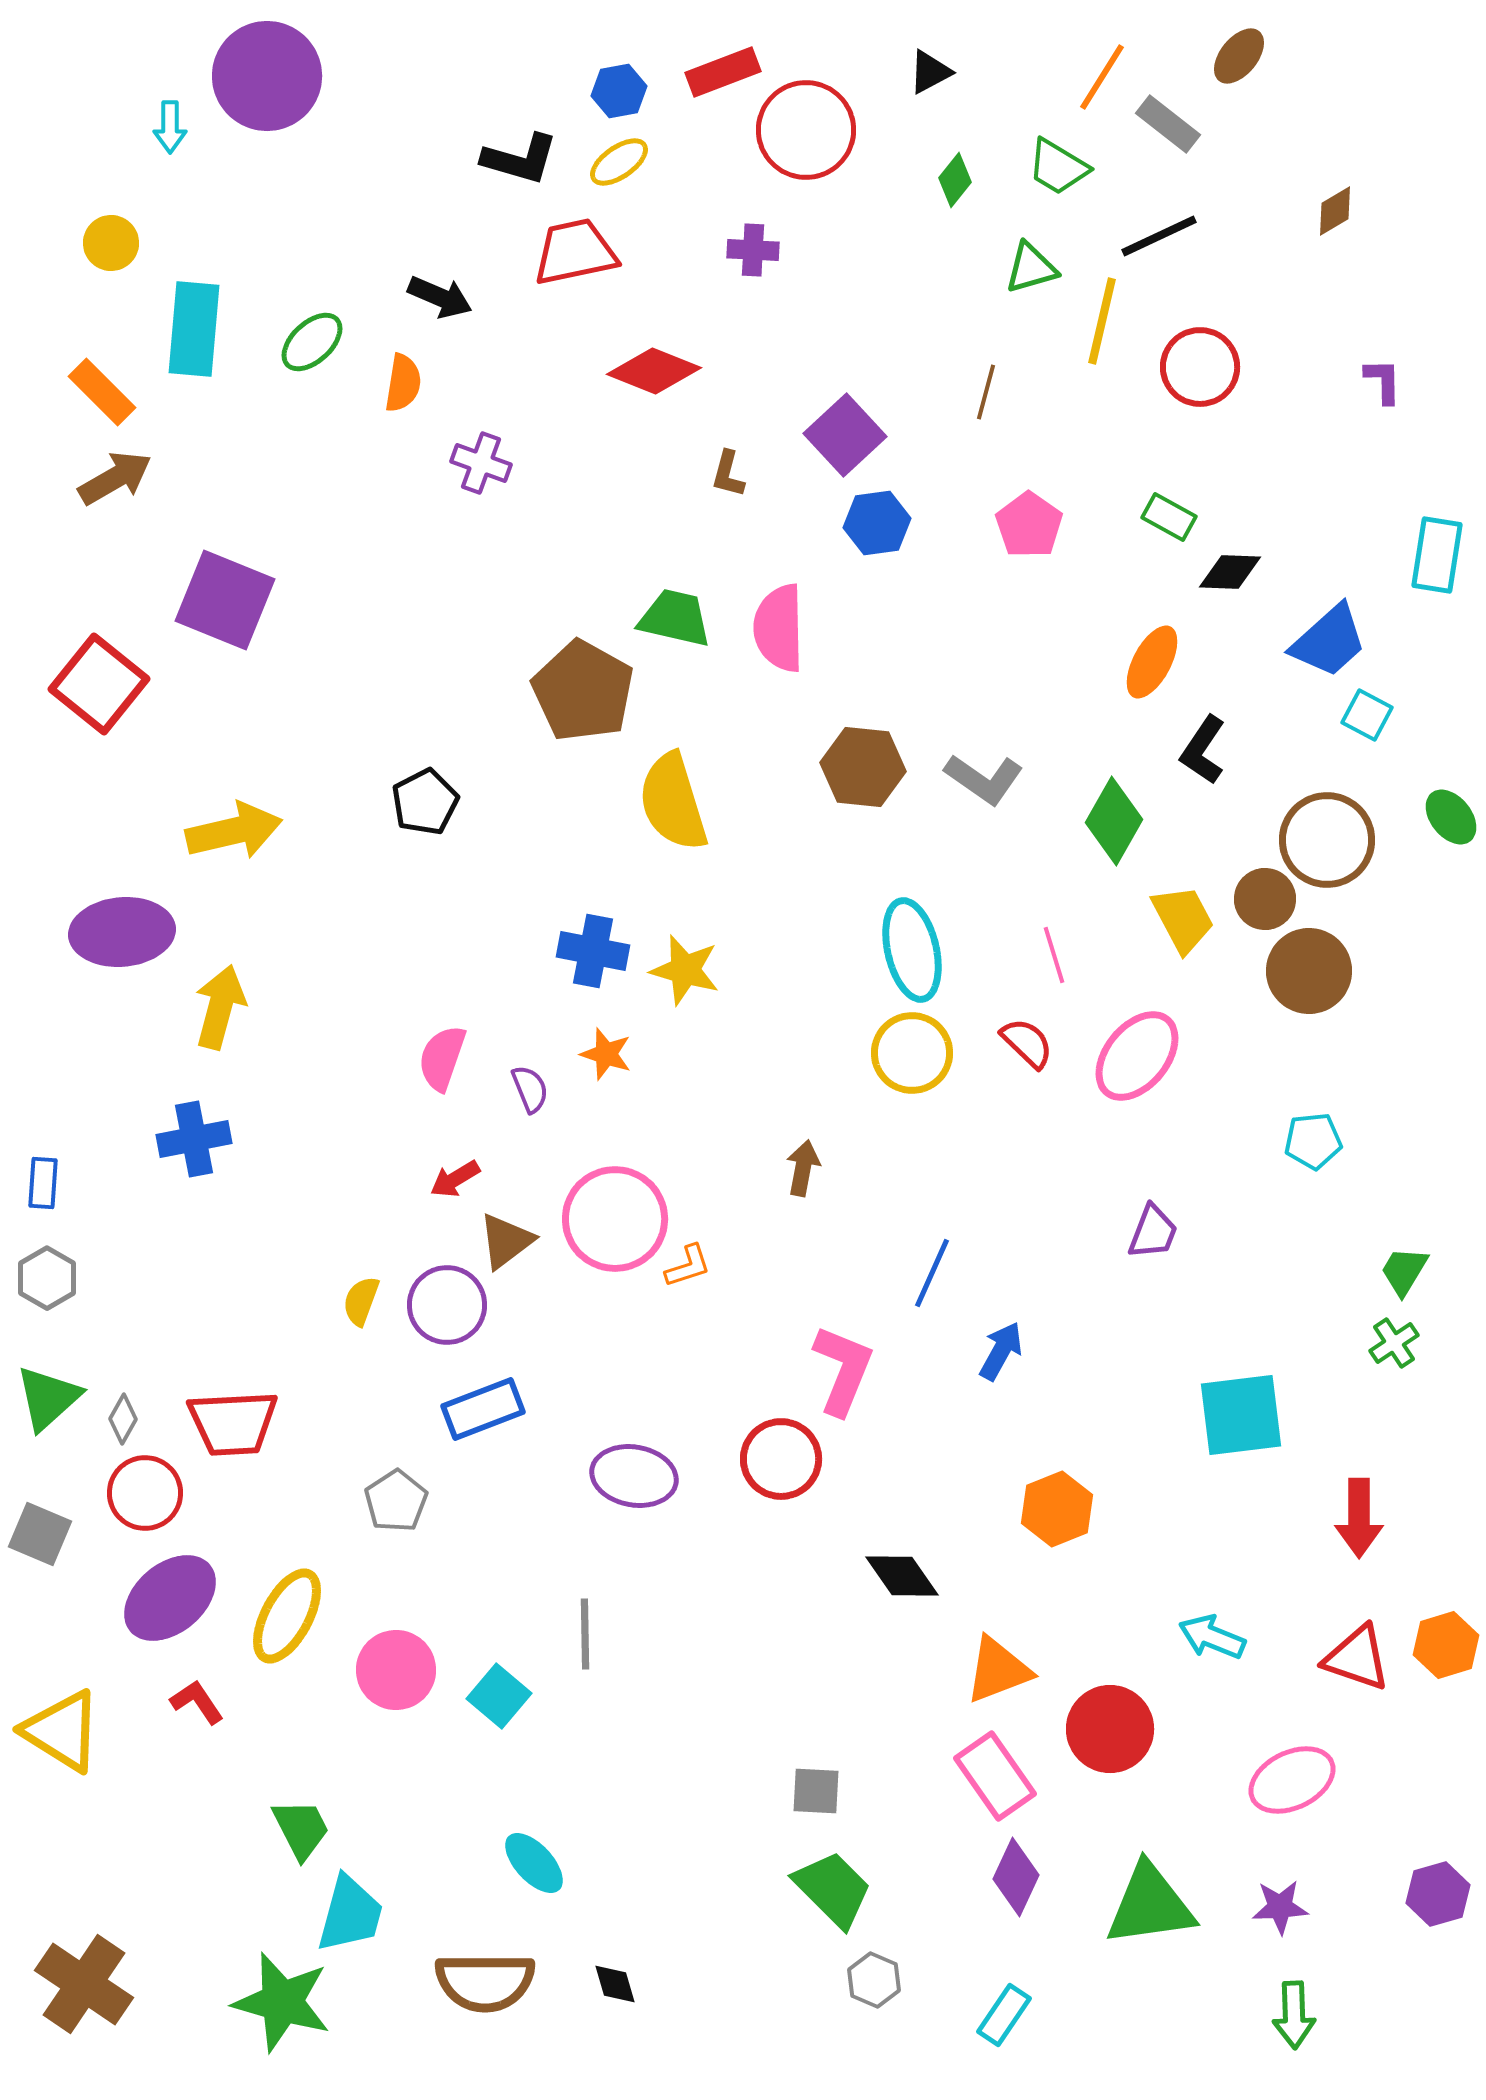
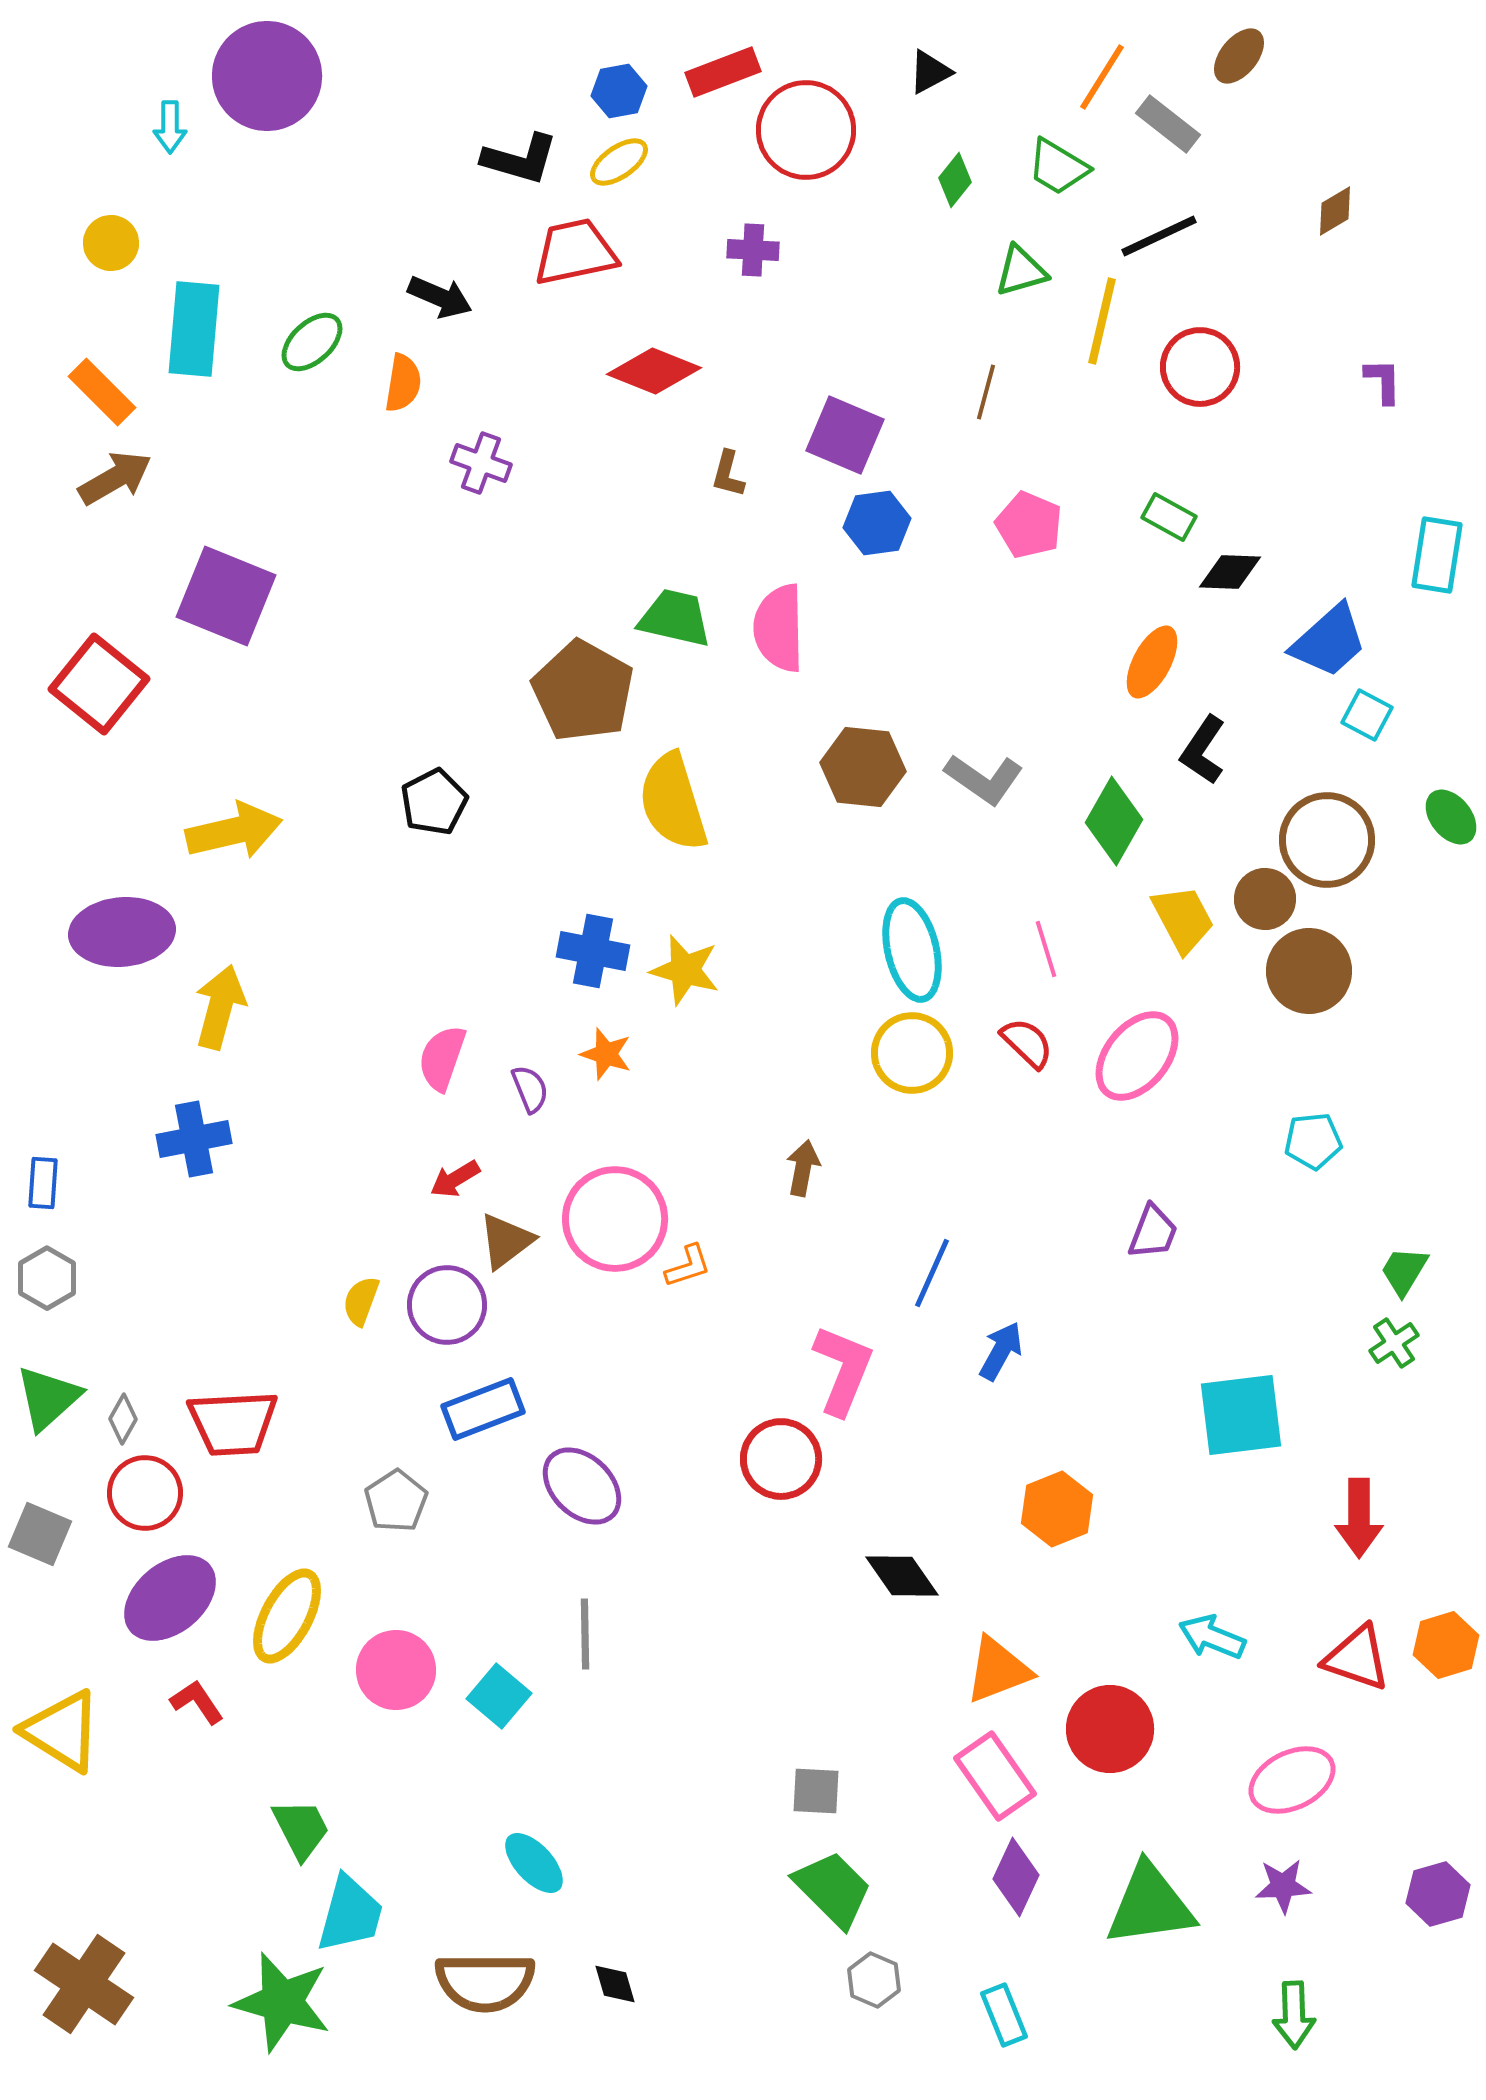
green triangle at (1031, 268): moved 10 px left, 3 px down
purple square at (845, 435): rotated 24 degrees counterclockwise
pink pentagon at (1029, 525): rotated 12 degrees counterclockwise
purple square at (225, 600): moved 1 px right, 4 px up
black pentagon at (425, 802): moved 9 px right
pink line at (1054, 955): moved 8 px left, 6 px up
purple ellipse at (634, 1476): moved 52 px left, 10 px down; rotated 34 degrees clockwise
purple star at (1280, 1907): moved 3 px right, 21 px up
cyan rectangle at (1004, 2015): rotated 56 degrees counterclockwise
